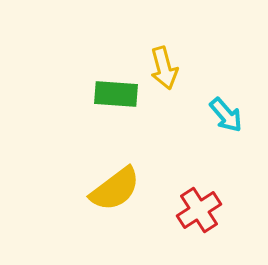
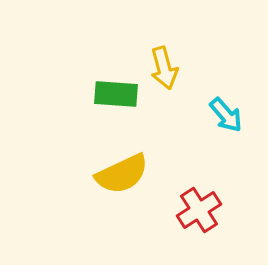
yellow semicircle: moved 7 px right, 15 px up; rotated 12 degrees clockwise
